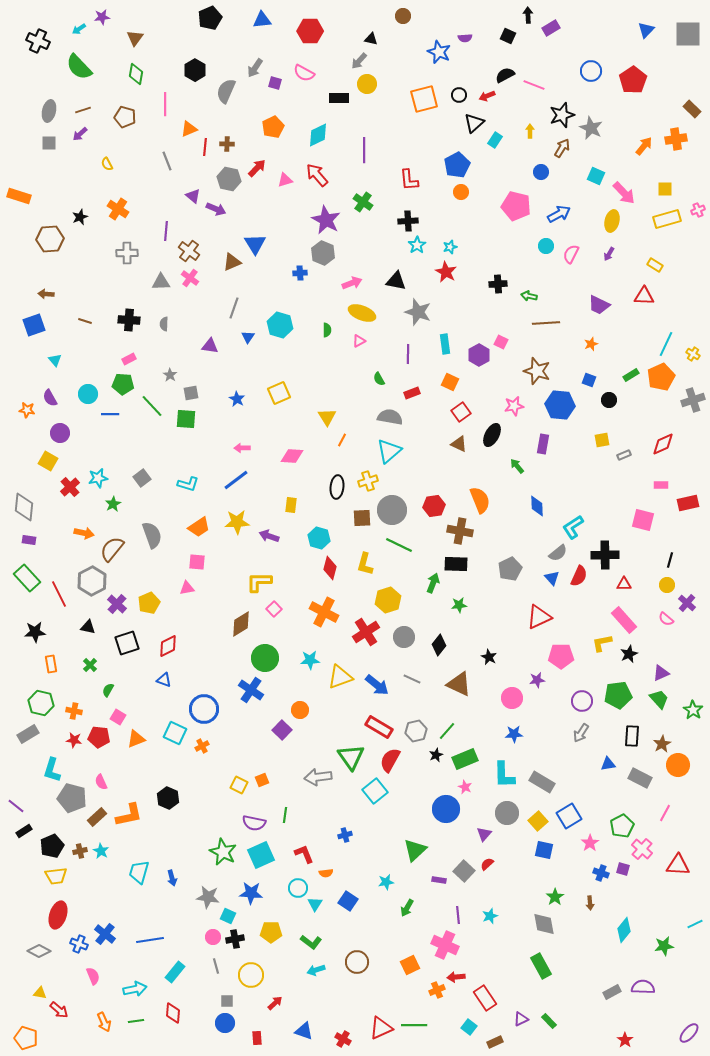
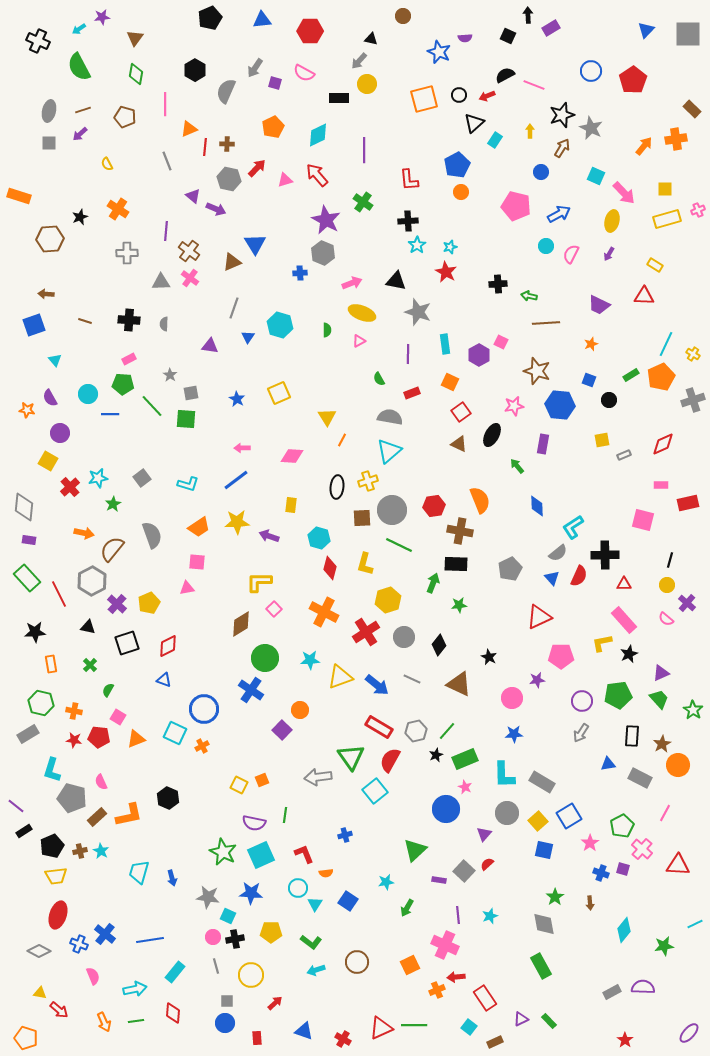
green semicircle at (79, 67): rotated 16 degrees clockwise
